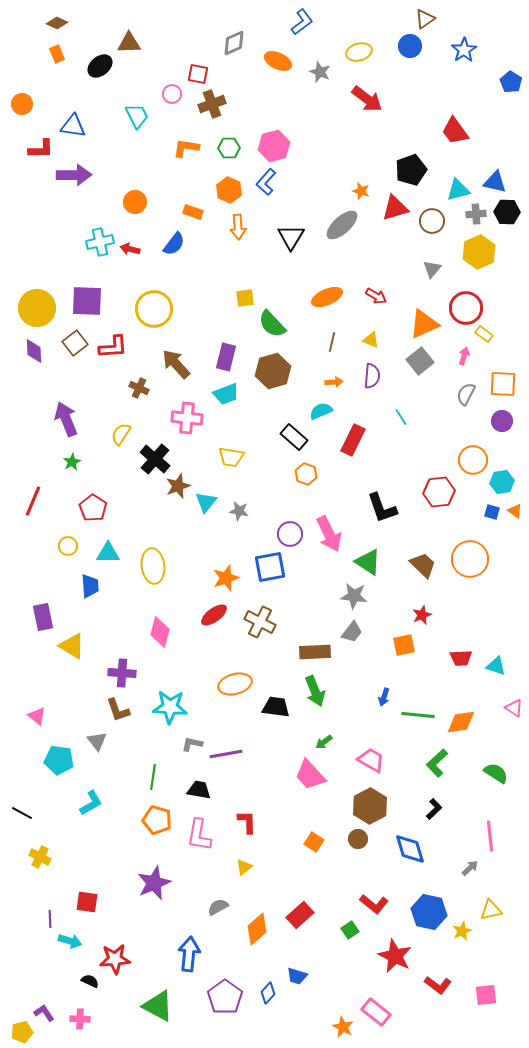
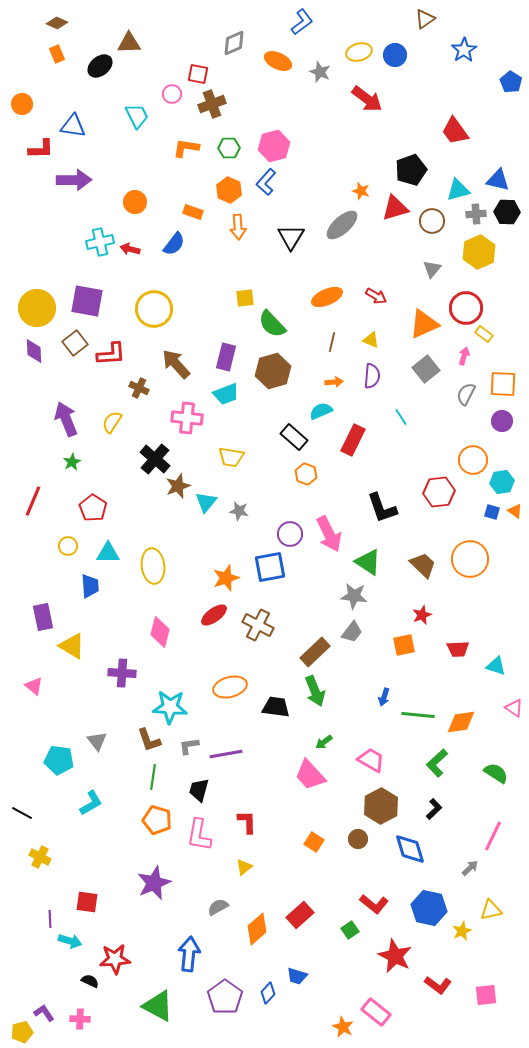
blue circle at (410, 46): moved 15 px left, 9 px down
purple arrow at (74, 175): moved 5 px down
blue triangle at (495, 182): moved 3 px right, 2 px up
purple square at (87, 301): rotated 8 degrees clockwise
red L-shape at (113, 347): moved 2 px left, 7 px down
gray square at (420, 361): moved 6 px right, 8 px down
yellow semicircle at (121, 434): moved 9 px left, 12 px up
brown cross at (260, 622): moved 2 px left, 3 px down
brown rectangle at (315, 652): rotated 40 degrees counterclockwise
red trapezoid at (461, 658): moved 3 px left, 9 px up
orange ellipse at (235, 684): moved 5 px left, 3 px down
brown L-shape at (118, 710): moved 31 px right, 30 px down
pink triangle at (37, 716): moved 3 px left, 30 px up
gray L-shape at (192, 744): moved 3 px left, 2 px down; rotated 20 degrees counterclockwise
black trapezoid at (199, 790): rotated 85 degrees counterclockwise
brown hexagon at (370, 806): moved 11 px right
pink line at (490, 836): moved 3 px right; rotated 32 degrees clockwise
blue hexagon at (429, 912): moved 4 px up
